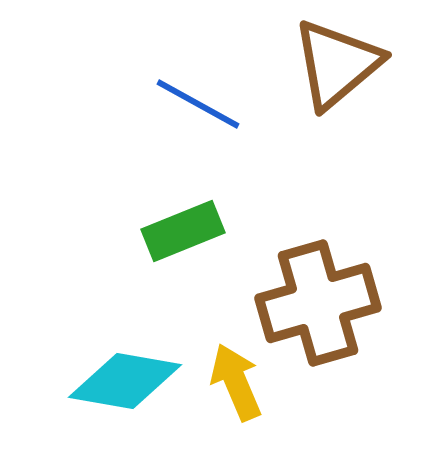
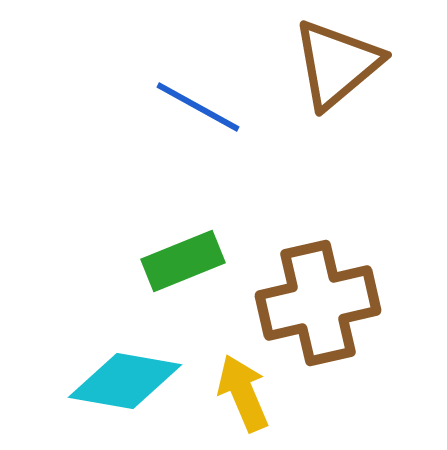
blue line: moved 3 px down
green rectangle: moved 30 px down
brown cross: rotated 3 degrees clockwise
yellow arrow: moved 7 px right, 11 px down
